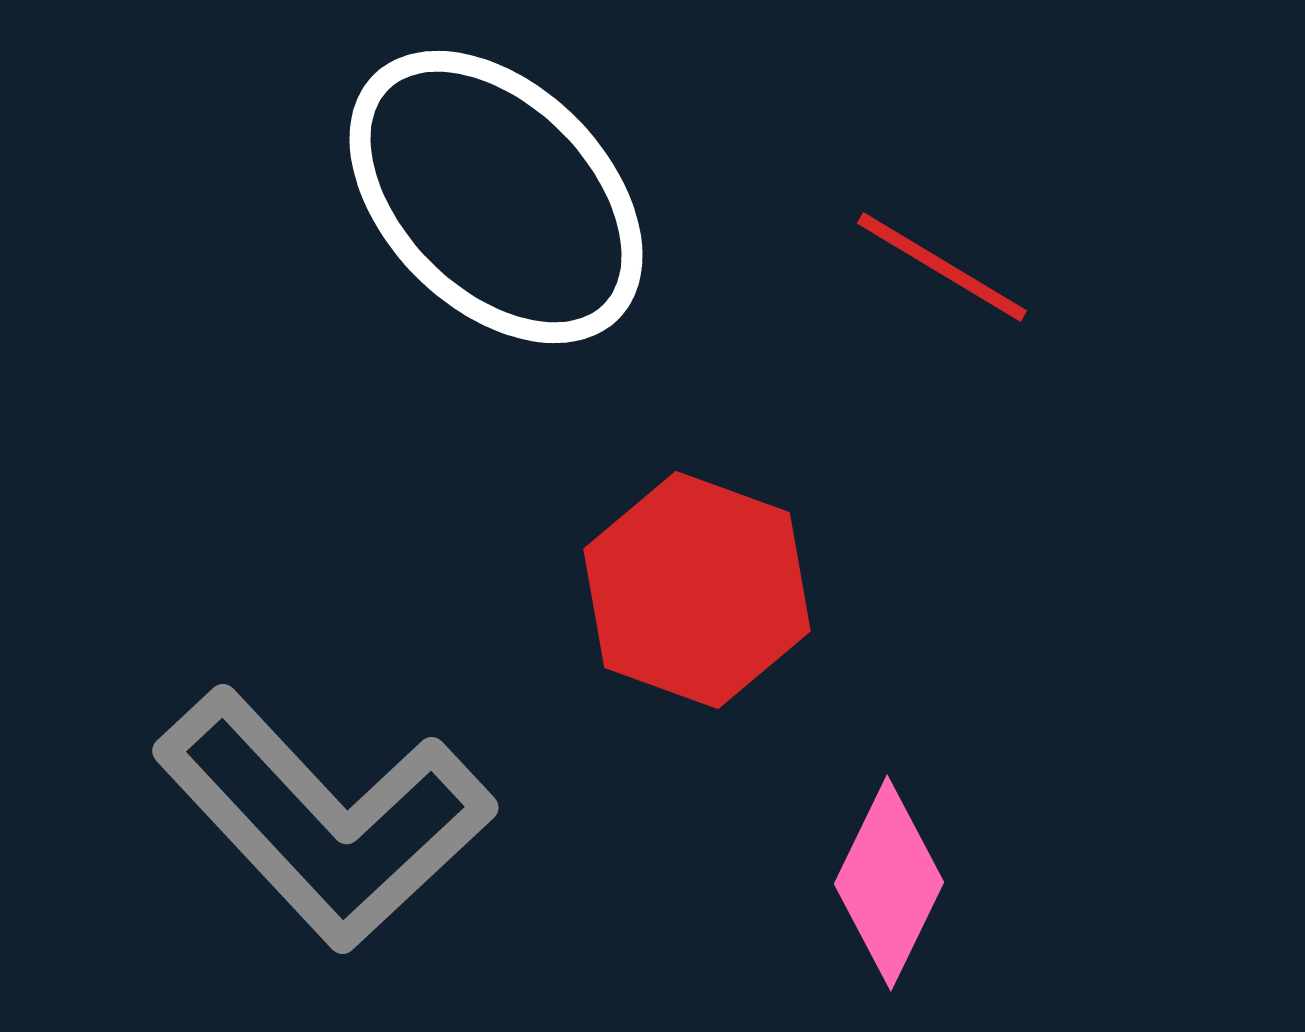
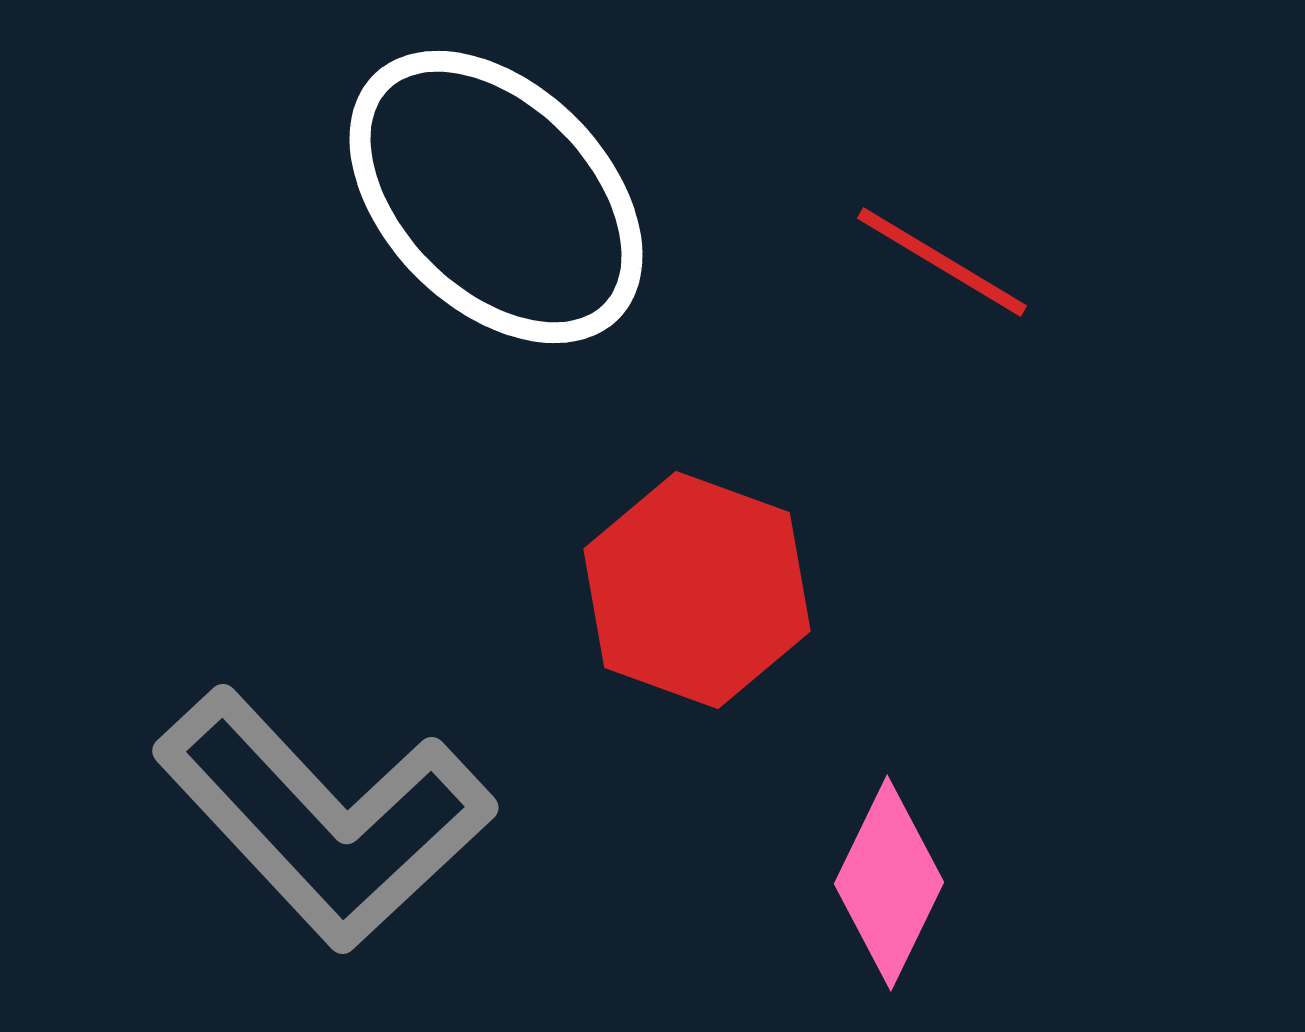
red line: moved 5 px up
